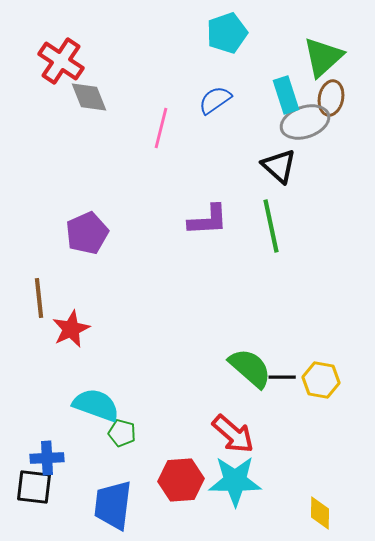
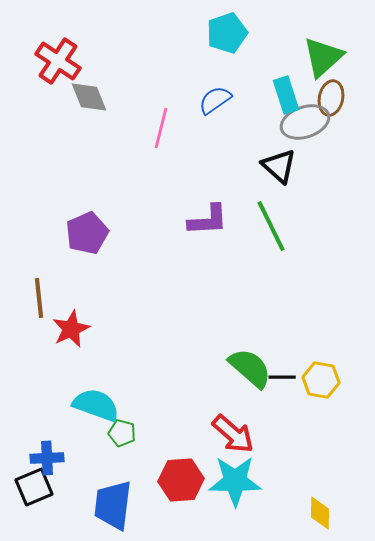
red cross: moved 3 px left
green line: rotated 14 degrees counterclockwise
black square: rotated 30 degrees counterclockwise
